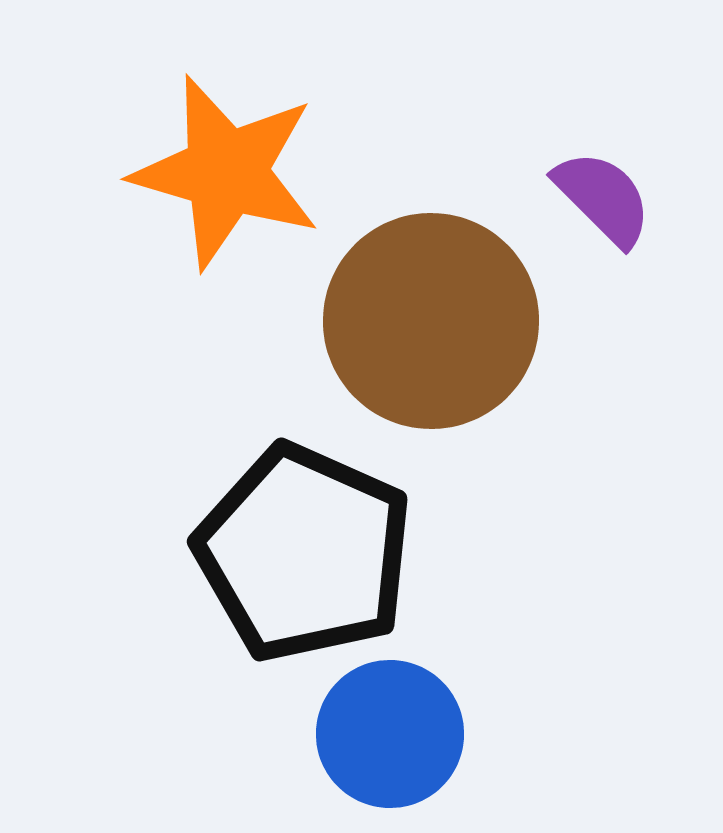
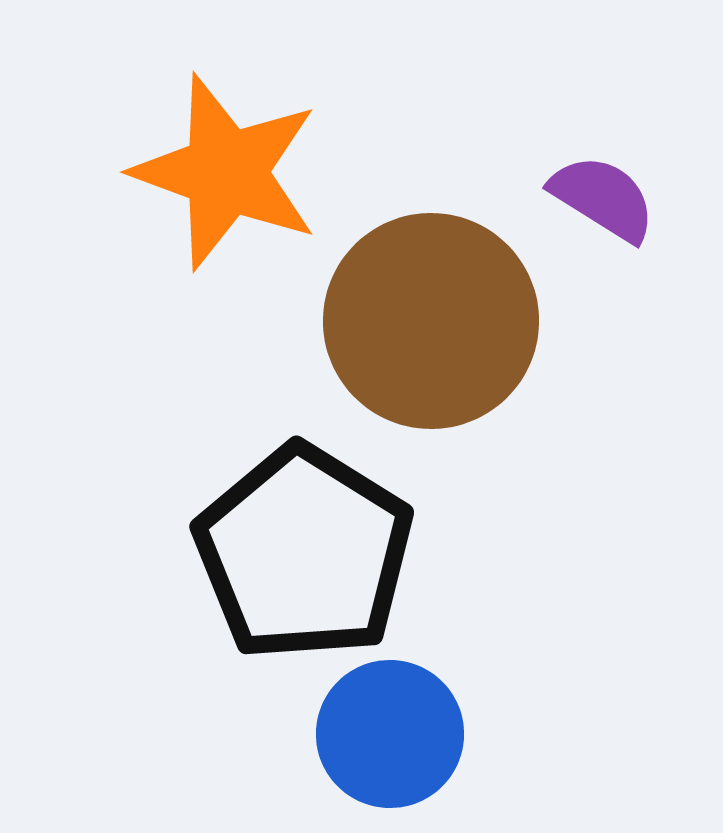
orange star: rotated 4 degrees clockwise
purple semicircle: rotated 13 degrees counterclockwise
black pentagon: rotated 8 degrees clockwise
